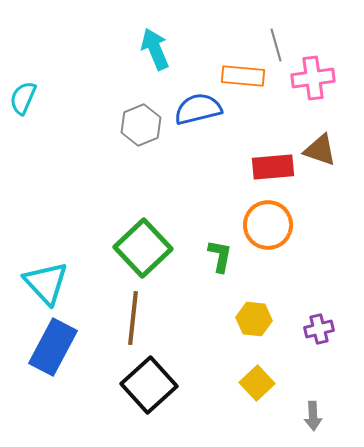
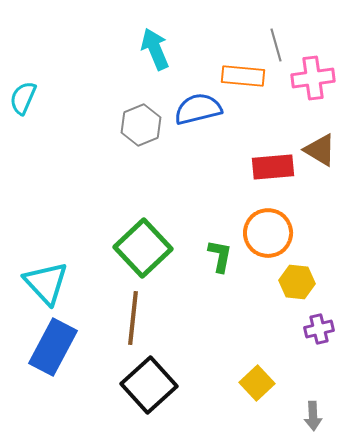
brown triangle: rotated 12 degrees clockwise
orange circle: moved 8 px down
yellow hexagon: moved 43 px right, 37 px up
